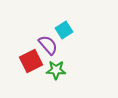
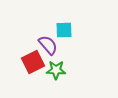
cyan square: rotated 30 degrees clockwise
red square: moved 2 px right, 1 px down
